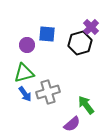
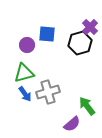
purple cross: moved 1 px left
green arrow: moved 1 px right, 1 px down
